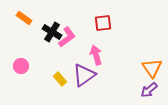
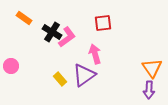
pink arrow: moved 1 px left, 1 px up
pink circle: moved 10 px left
purple arrow: rotated 48 degrees counterclockwise
